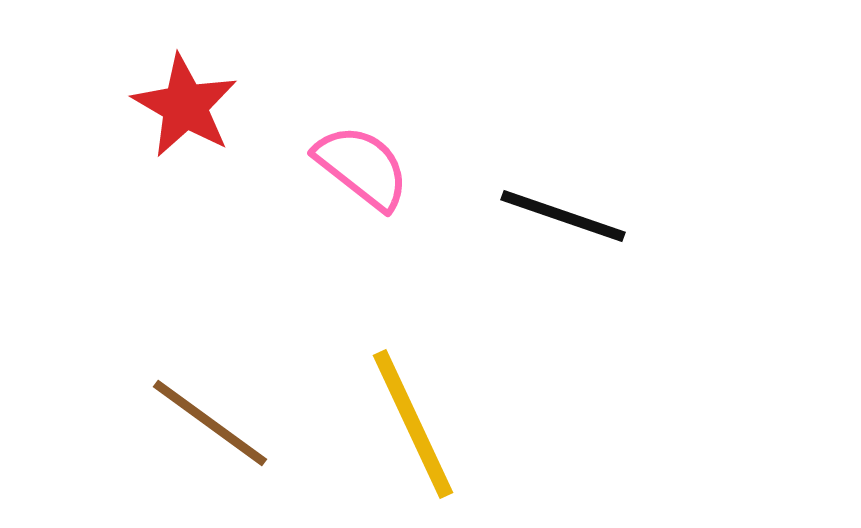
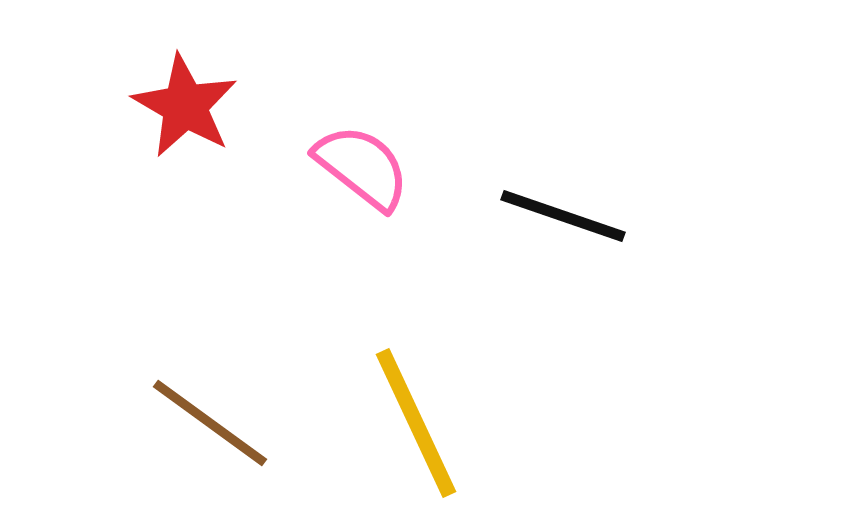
yellow line: moved 3 px right, 1 px up
